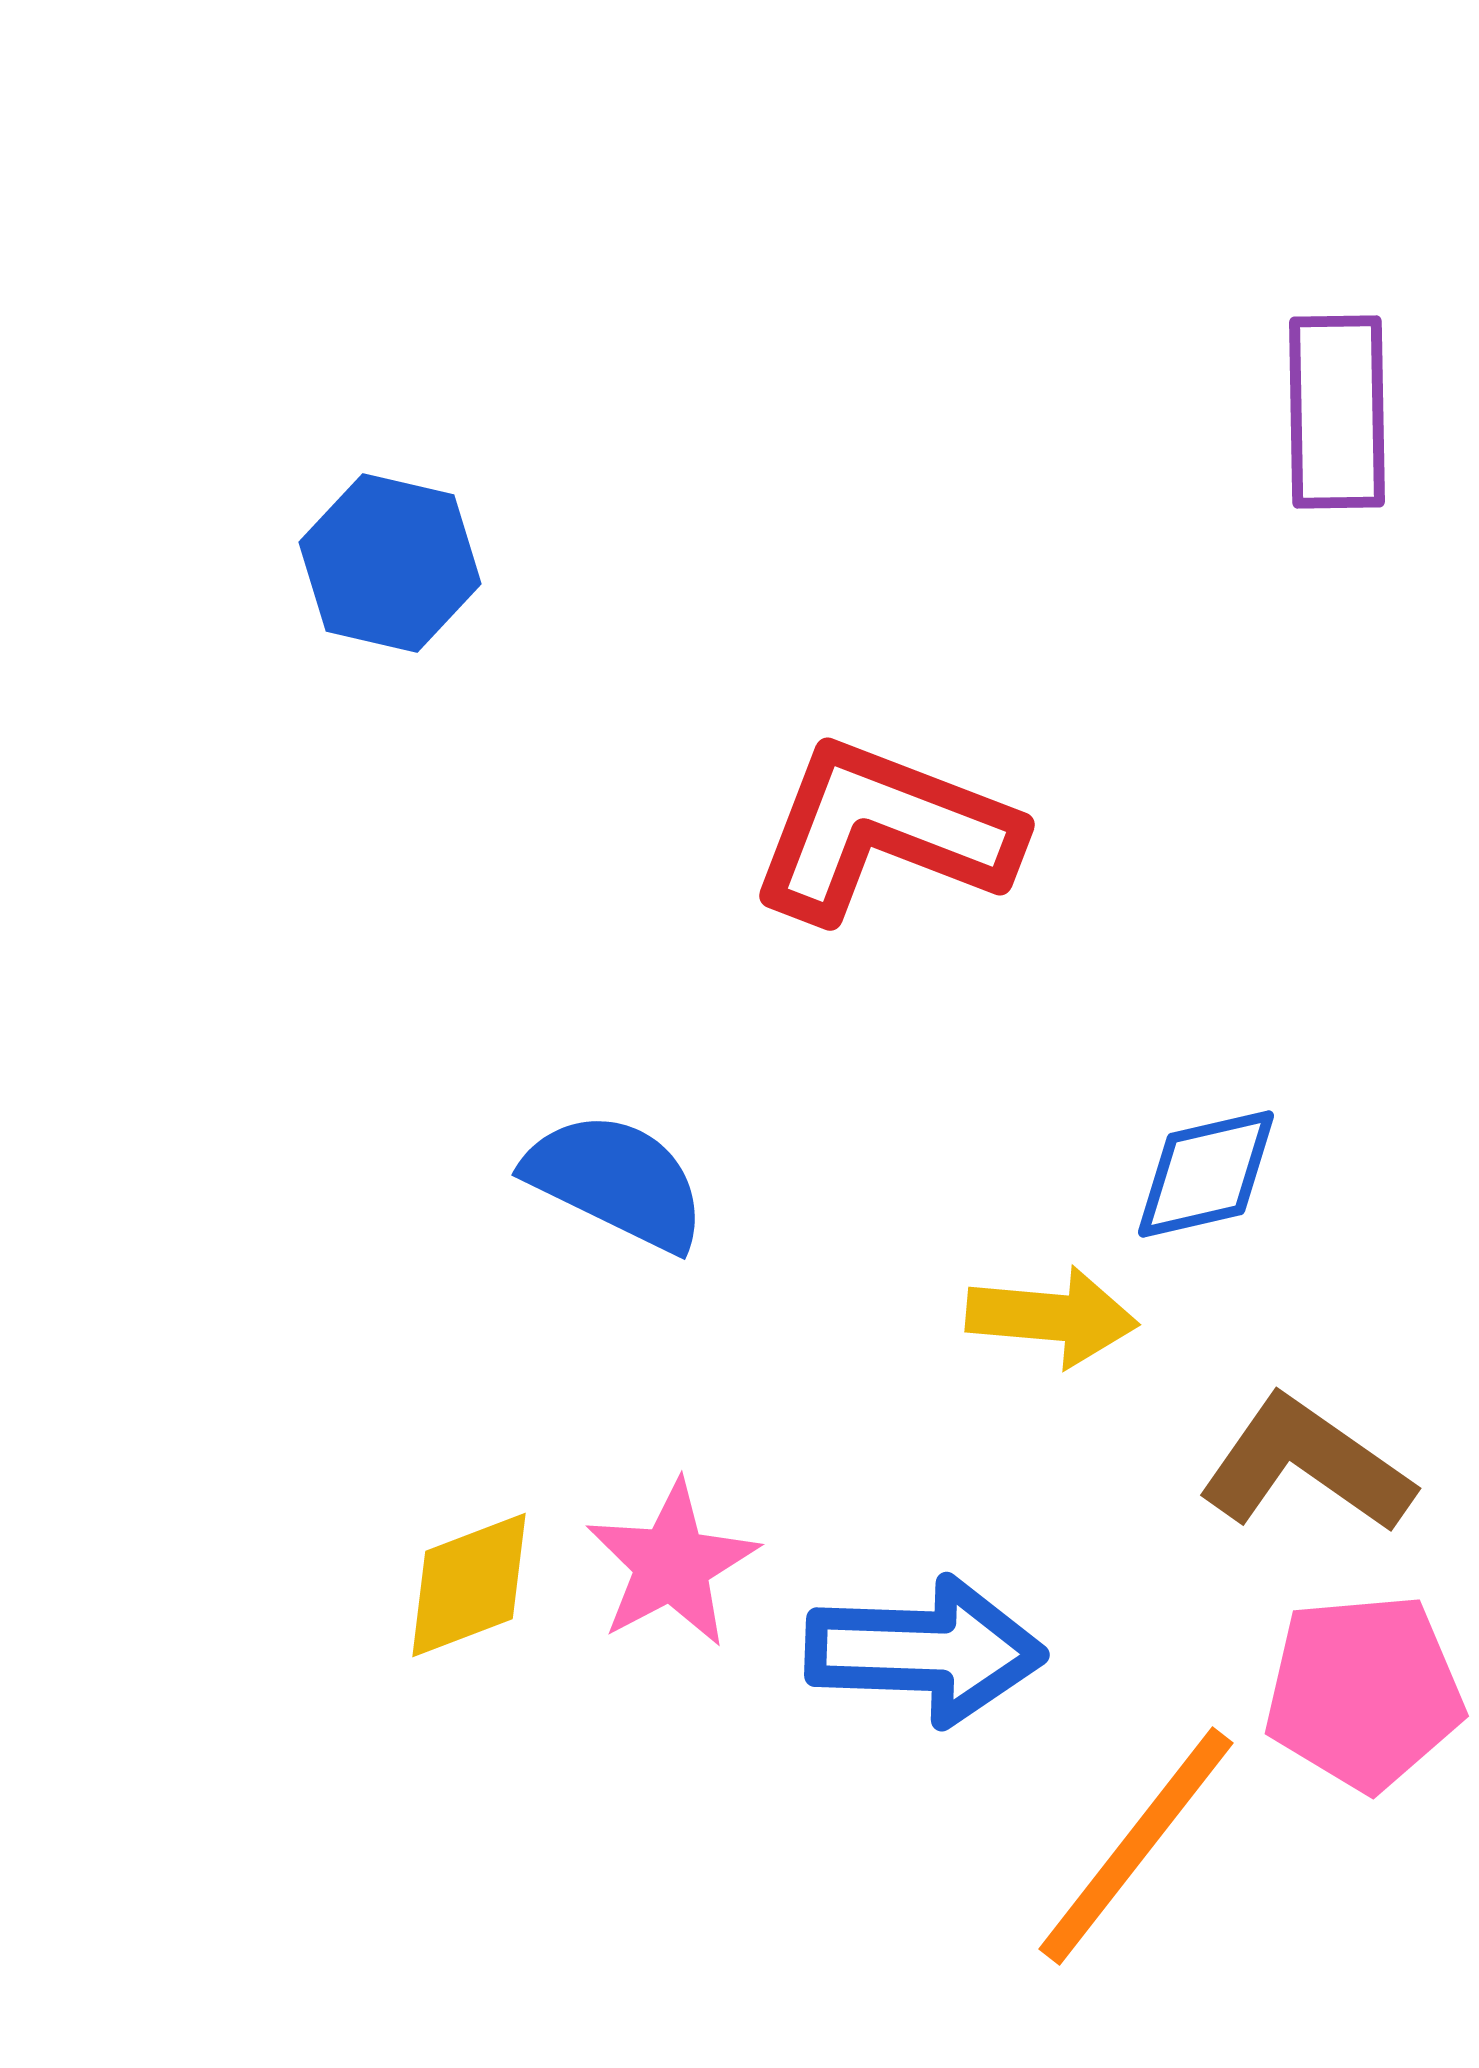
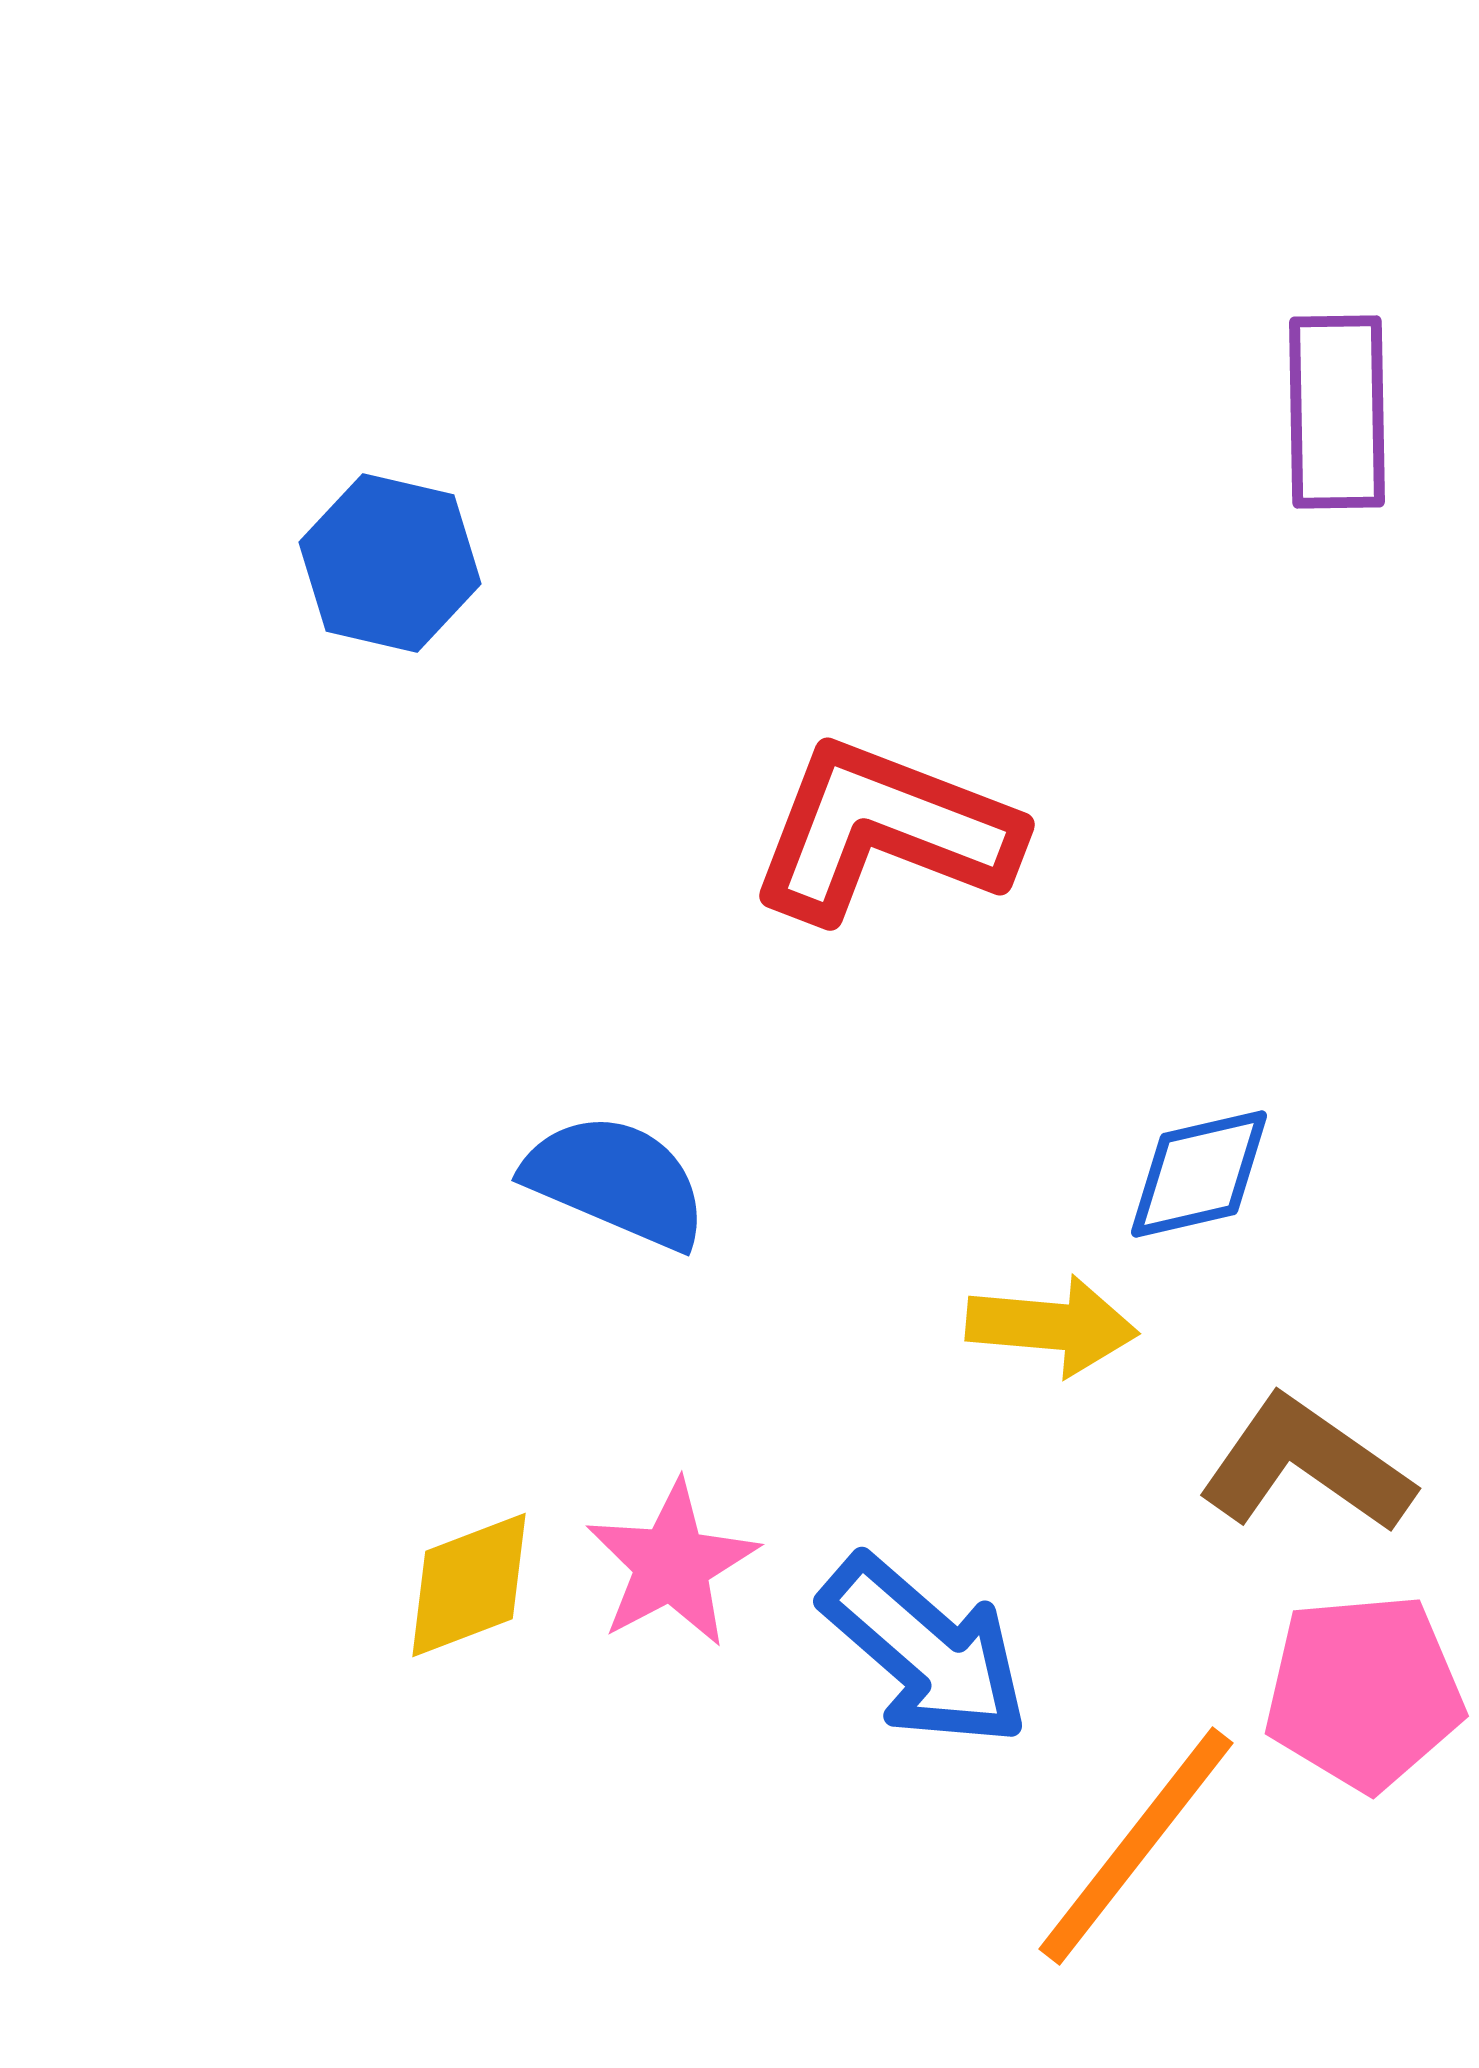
blue diamond: moved 7 px left
blue semicircle: rotated 3 degrees counterclockwise
yellow arrow: moved 9 px down
blue arrow: rotated 39 degrees clockwise
